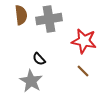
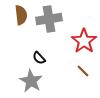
red star: rotated 25 degrees clockwise
black semicircle: moved 1 px up
